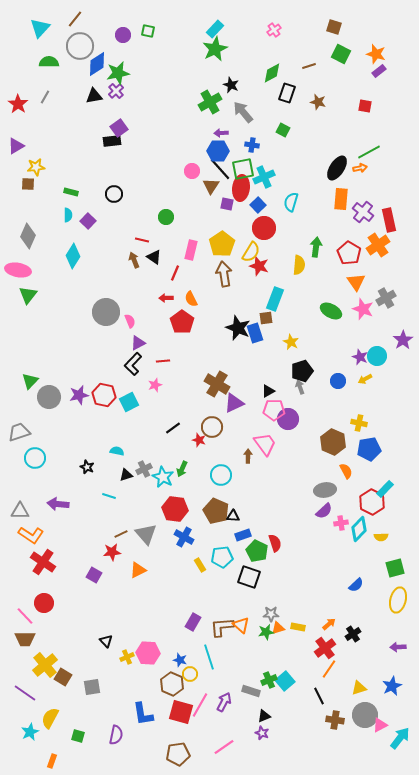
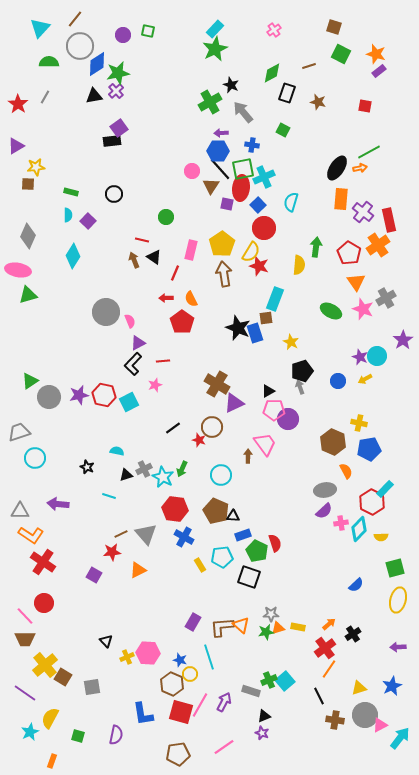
green triangle at (28, 295): rotated 36 degrees clockwise
green triangle at (30, 381): rotated 12 degrees clockwise
